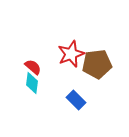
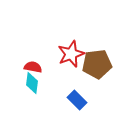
red semicircle: rotated 30 degrees counterclockwise
blue rectangle: moved 1 px right
